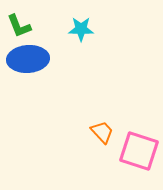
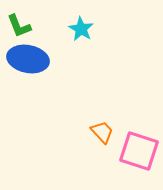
cyan star: rotated 30 degrees clockwise
blue ellipse: rotated 15 degrees clockwise
